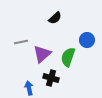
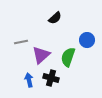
purple triangle: moved 1 px left, 1 px down
blue arrow: moved 8 px up
